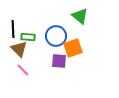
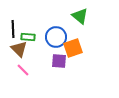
blue circle: moved 1 px down
